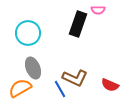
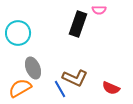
pink semicircle: moved 1 px right
cyan circle: moved 10 px left
red semicircle: moved 1 px right, 3 px down
